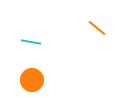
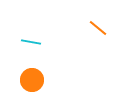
orange line: moved 1 px right
